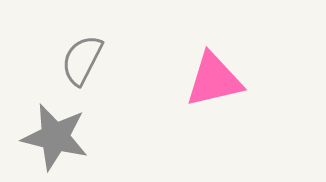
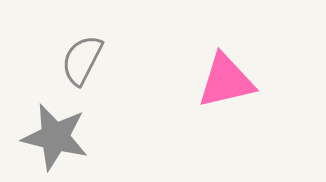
pink triangle: moved 12 px right, 1 px down
